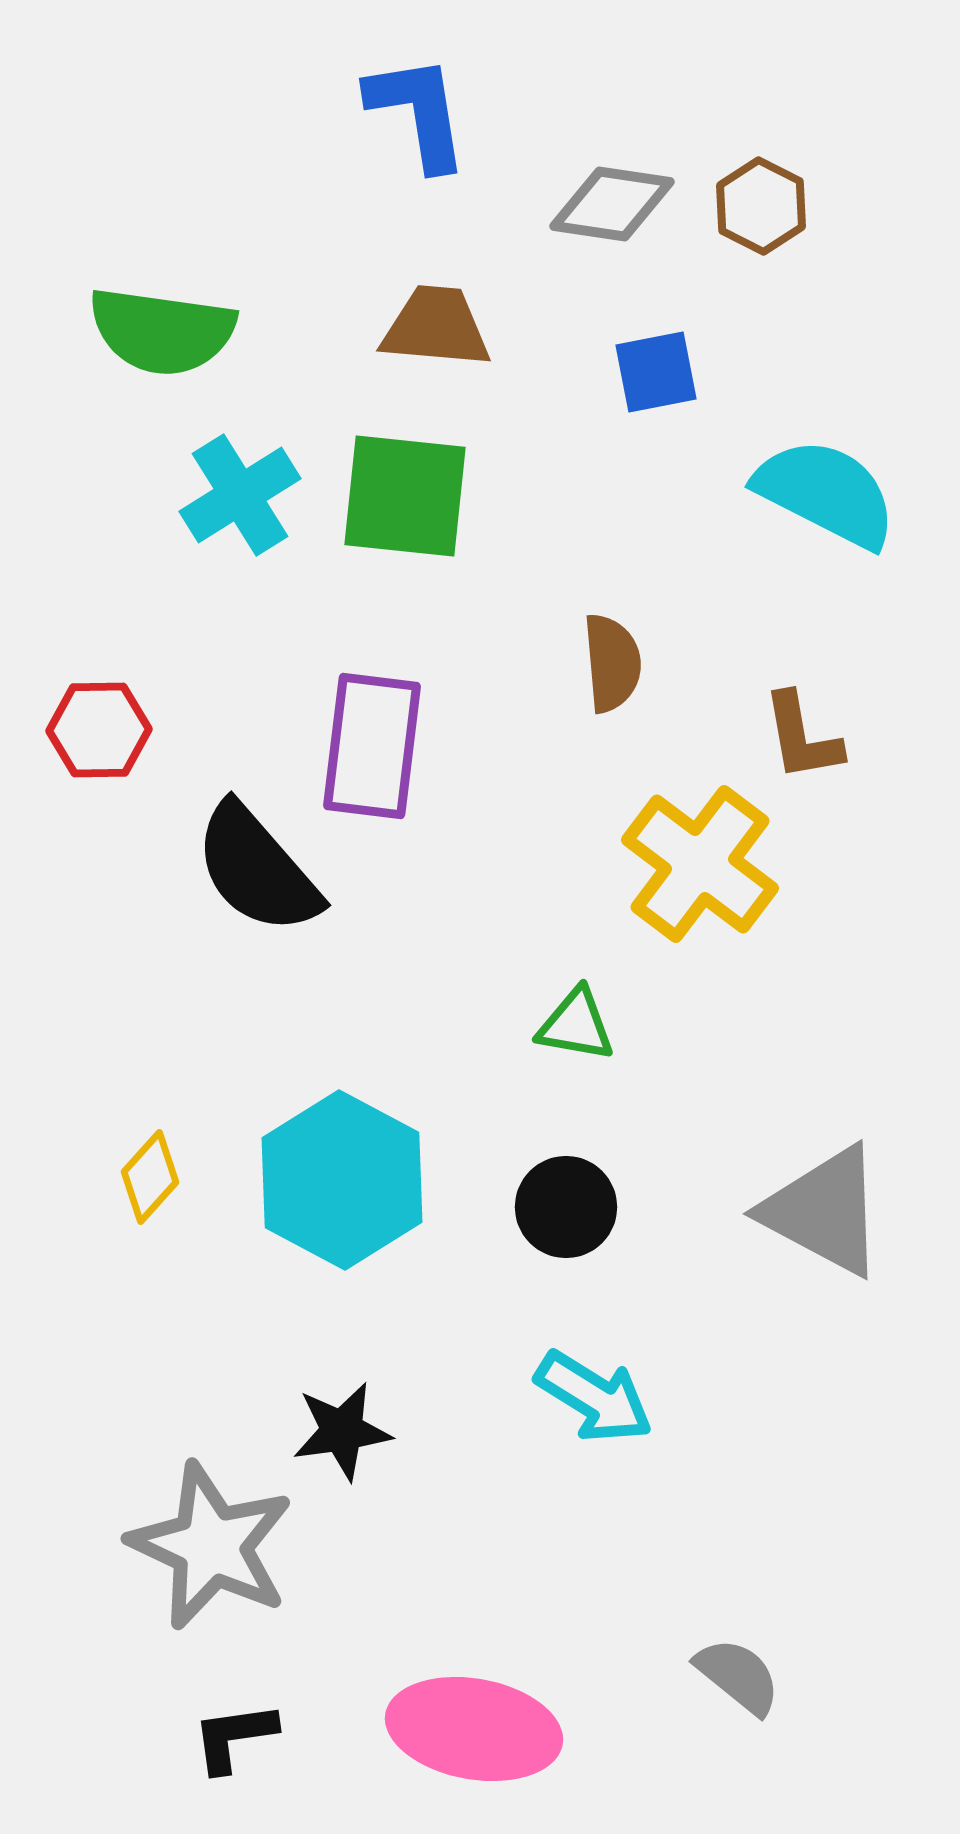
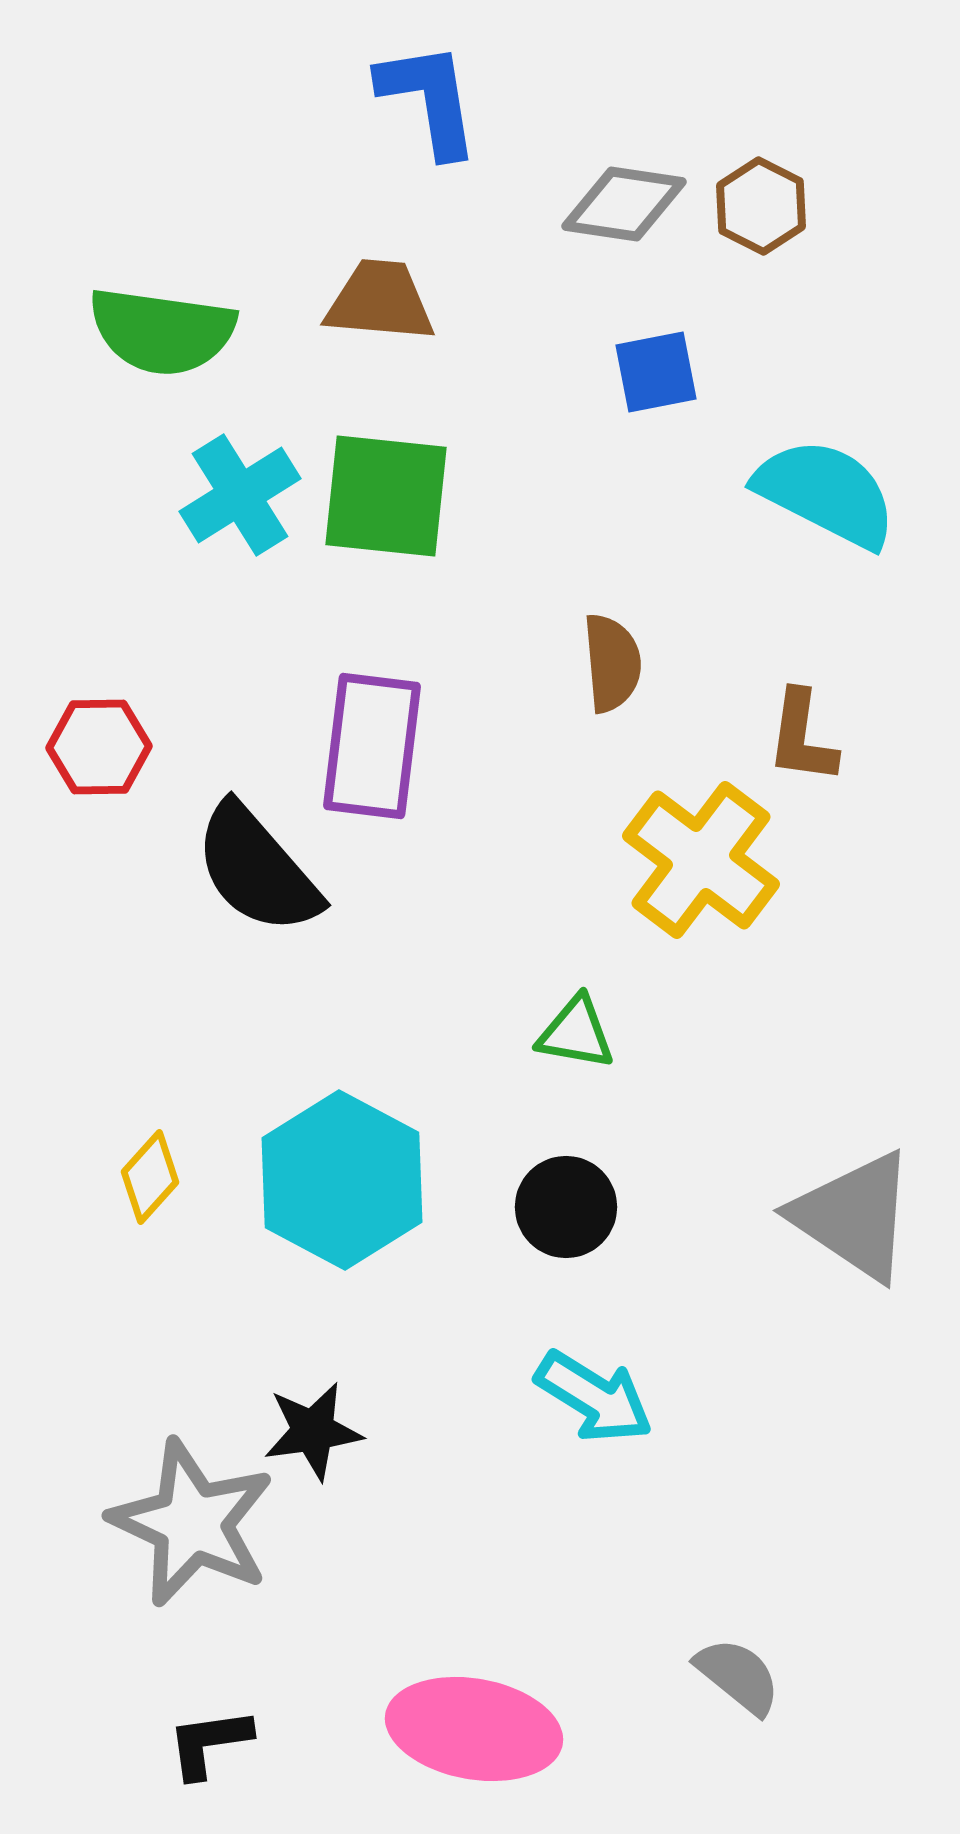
blue L-shape: moved 11 px right, 13 px up
gray diamond: moved 12 px right
brown trapezoid: moved 56 px left, 26 px up
green square: moved 19 px left
red hexagon: moved 17 px down
brown L-shape: rotated 18 degrees clockwise
yellow cross: moved 1 px right, 4 px up
green triangle: moved 8 px down
gray triangle: moved 30 px right, 5 px down; rotated 6 degrees clockwise
black star: moved 29 px left
gray star: moved 19 px left, 23 px up
black L-shape: moved 25 px left, 6 px down
